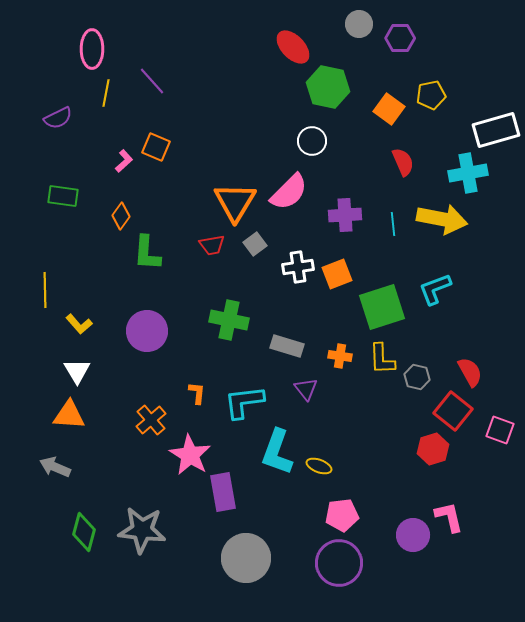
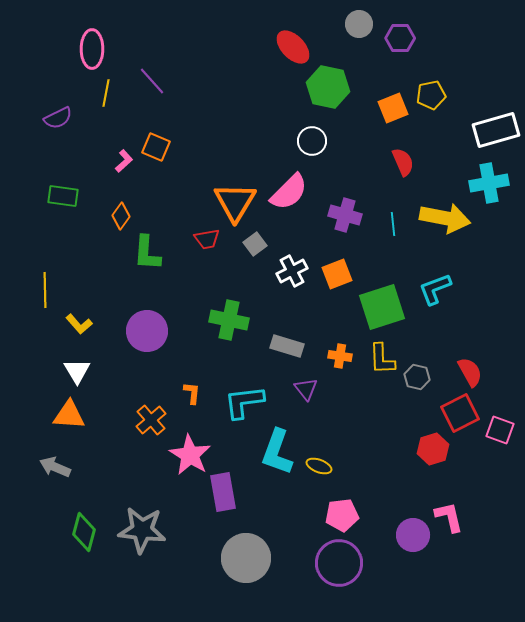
orange square at (389, 109): moved 4 px right, 1 px up; rotated 32 degrees clockwise
cyan cross at (468, 173): moved 21 px right, 10 px down
purple cross at (345, 215): rotated 20 degrees clockwise
yellow arrow at (442, 219): moved 3 px right, 1 px up
red trapezoid at (212, 245): moved 5 px left, 6 px up
white cross at (298, 267): moved 6 px left, 4 px down; rotated 20 degrees counterclockwise
orange L-shape at (197, 393): moved 5 px left
red square at (453, 411): moved 7 px right, 2 px down; rotated 24 degrees clockwise
